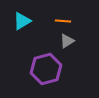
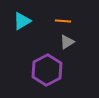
gray triangle: moved 1 px down
purple hexagon: moved 1 px right, 1 px down; rotated 12 degrees counterclockwise
